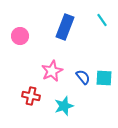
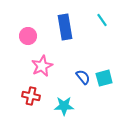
blue rectangle: rotated 30 degrees counterclockwise
pink circle: moved 8 px right
pink star: moved 10 px left, 5 px up
cyan square: rotated 18 degrees counterclockwise
cyan star: rotated 18 degrees clockwise
